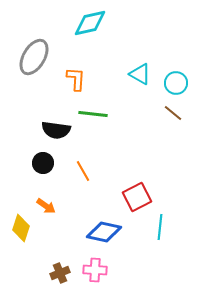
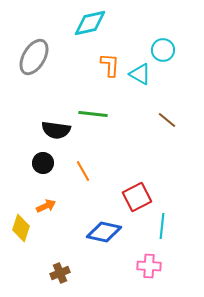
orange L-shape: moved 34 px right, 14 px up
cyan circle: moved 13 px left, 33 px up
brown line: moved 6 px left, 7 px down
orange arrow: rotated 60 degrees counterclockwise
cyan line: moved 2 px right, 1 px up
pink cross: moved 54 px right, 4 px up
